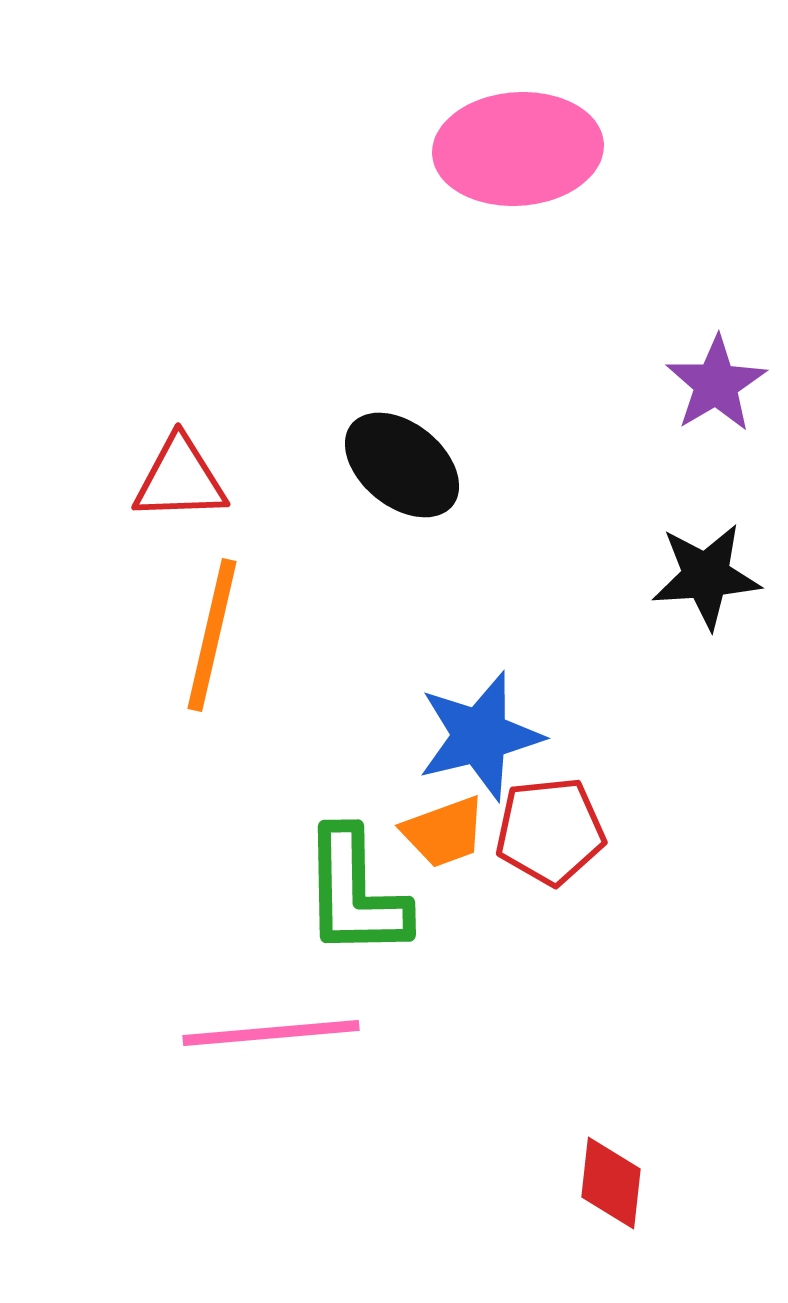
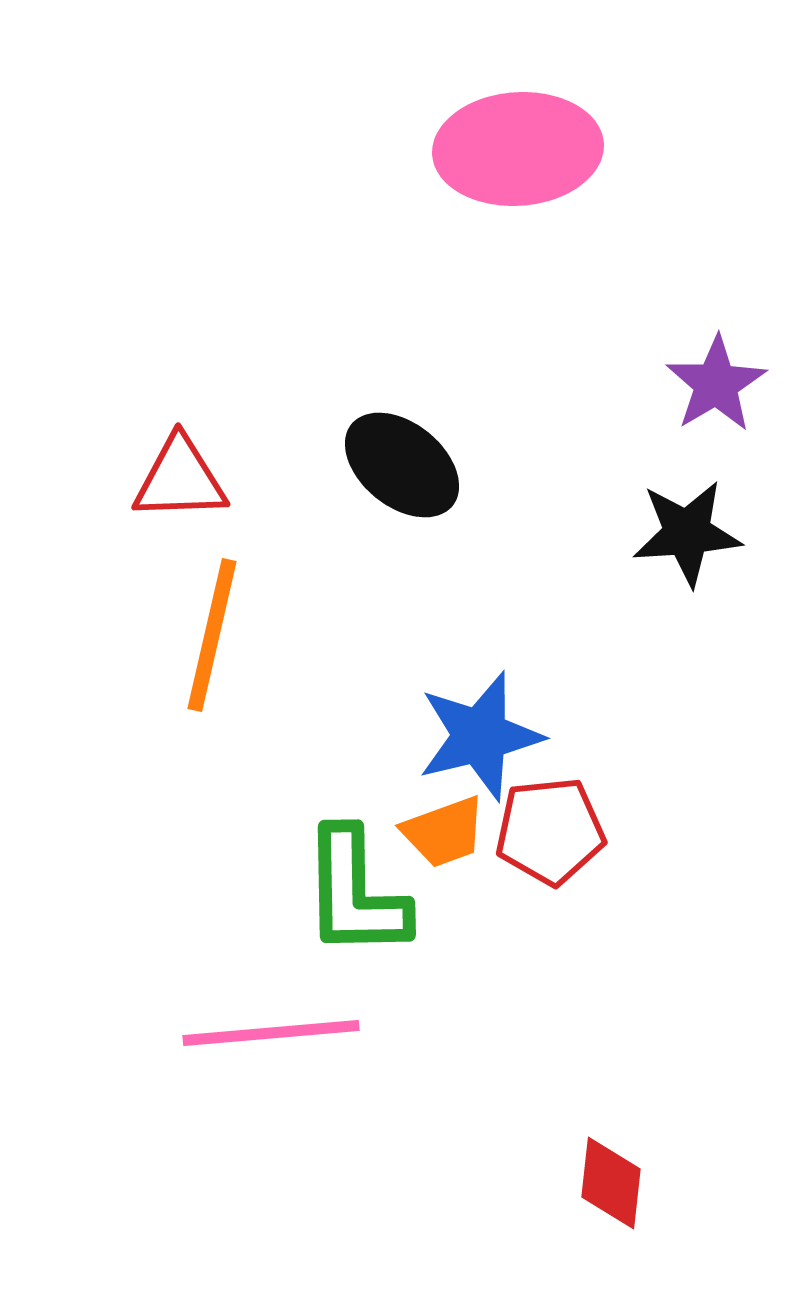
black star: moved 19 px left, 43 px up
